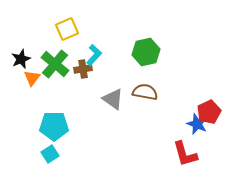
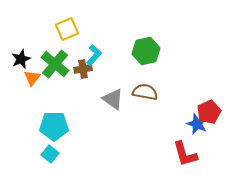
green hexagon: moved 1 px up
cyan square: rotated 18 degrees counterclockwise
